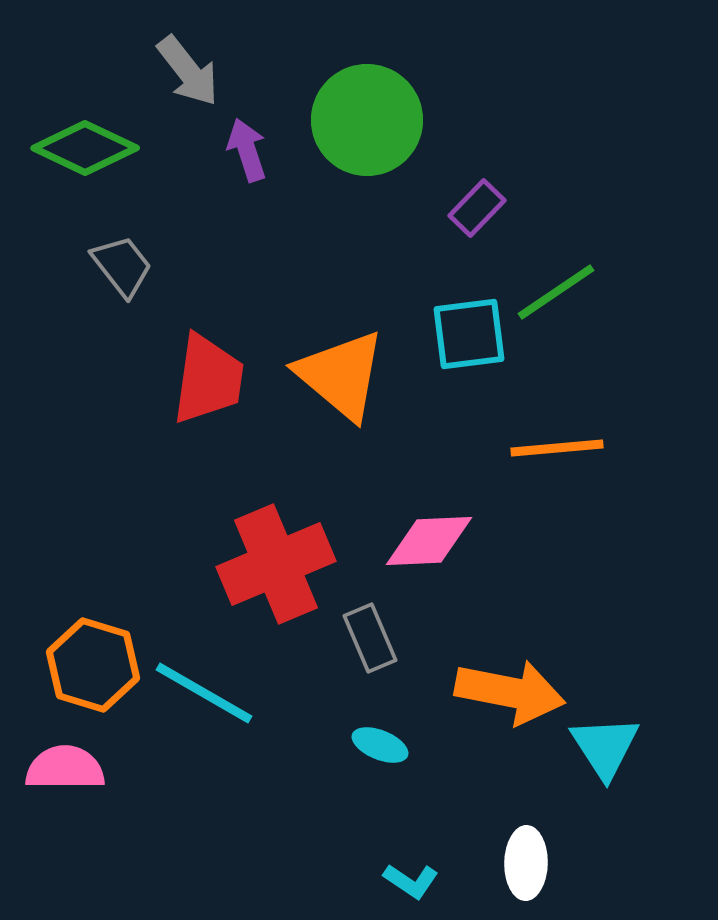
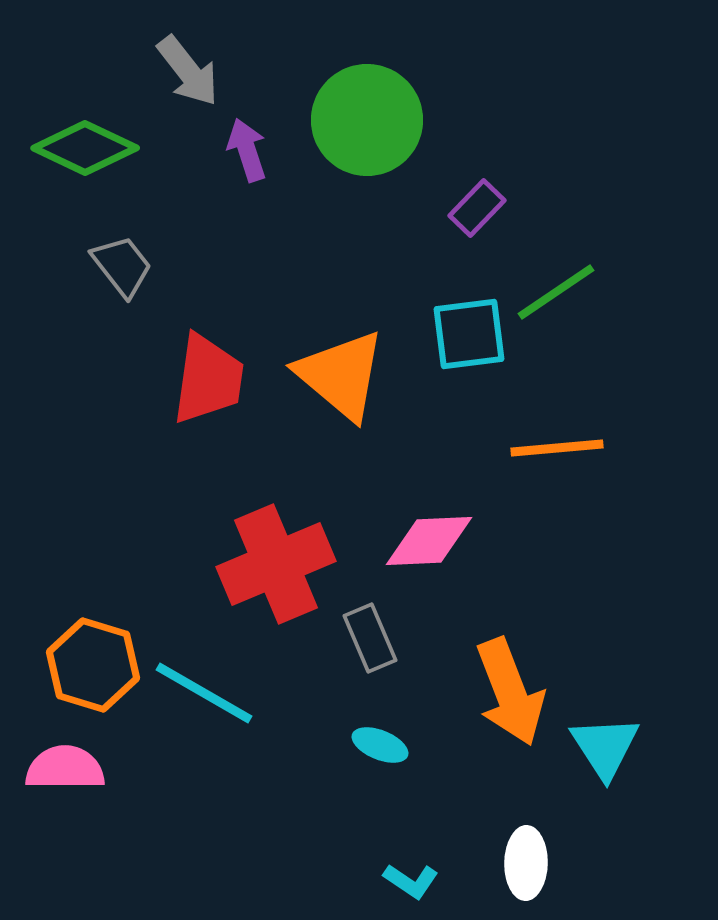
orange arrow: rotated 58 degrees clockwise
